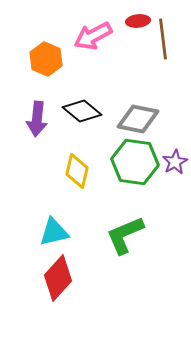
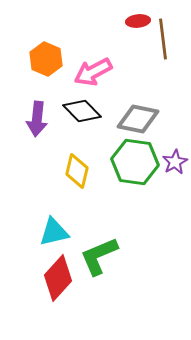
pink arrow: moved 36 px down
black diamond: rotated 6 degrees clockwise
green L-shape: moved 26 px left, 21 px down
